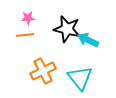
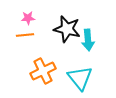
cyan arrow: rotated 120 degrees counterclockwise
